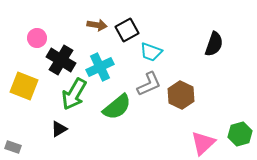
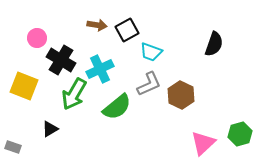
cyan cross: moved 2 px down
black triangle: moved 9 px left
